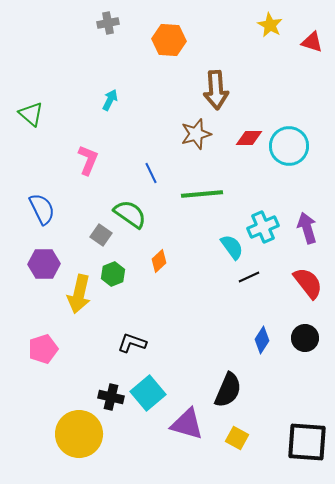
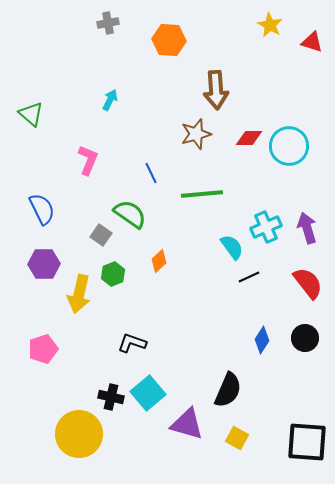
cyan cross: moved 3 px right
